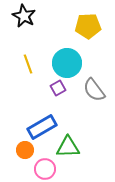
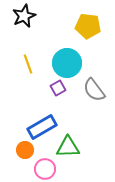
black star: rotated 20 degrees clockwise
yellow pentagon: rotated 10 degrees clockwise
